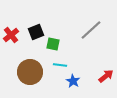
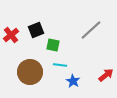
black square: moved 2 px up
green square: moved 1 px down
red arrow: moved 1 px up
